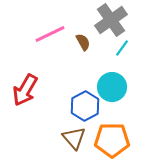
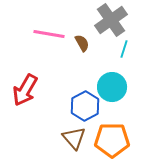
pink line: moved 1 px left; rotated 36 degrees clockwise
brown semicircle: moved 1 px left, 1 px down
cyan line: moved 2 px right, 1 px down; rotated 18 degrees counterclockwise
